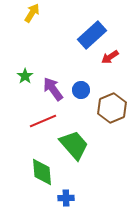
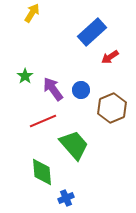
blue rectangle: moved 3 px up
blue cross: rotated 21 degrees counterclockwise
